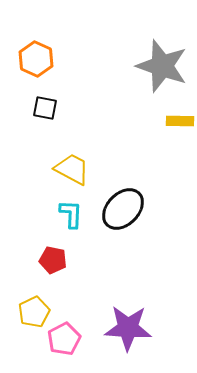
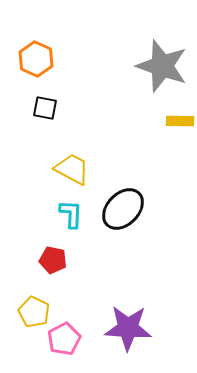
yellow pentagon: rotated 20 degrees counterclockwise
